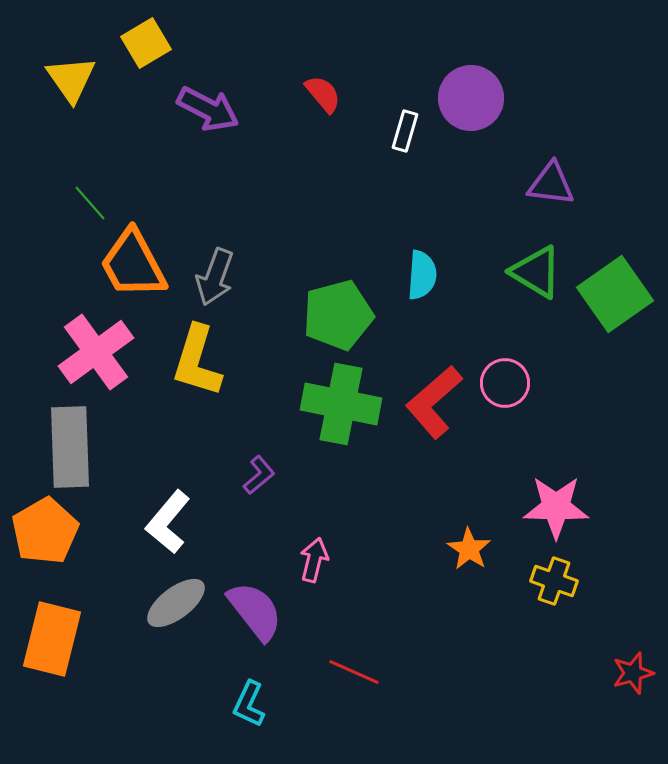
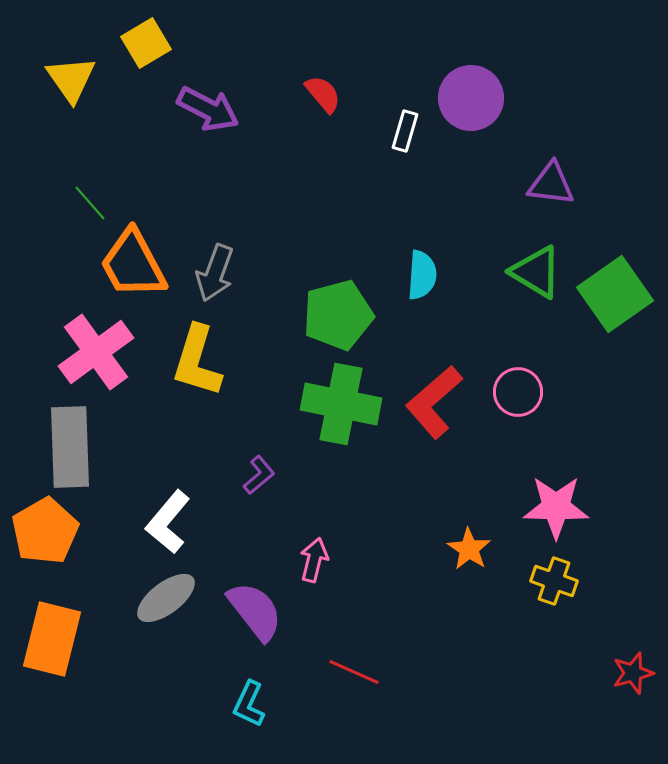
gray arrow: moved 4 px up
pink circle: moved 13 px right, 9 px down
gray ellipse: moved 10 px left, 5 px up
